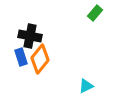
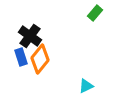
black cross: rotated 25 degrees clockwise
